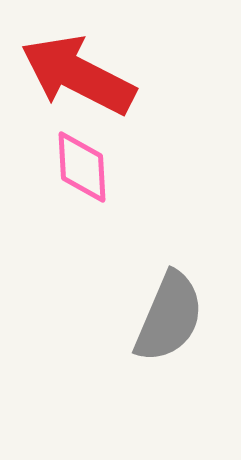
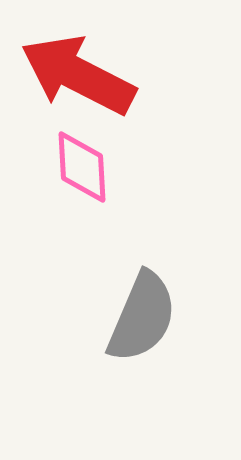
gray semicircle: moved 27 px left
